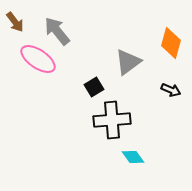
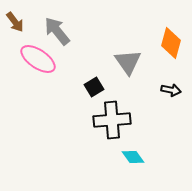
gray triangle: rotated 28 degrees counterclockwise
black arrow: rotated 12 degrees counterclockwise
